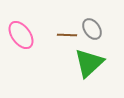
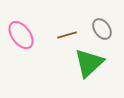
gray ellipse: moved 10 px right
brown line: rotated 18 degrees counterclockwise
